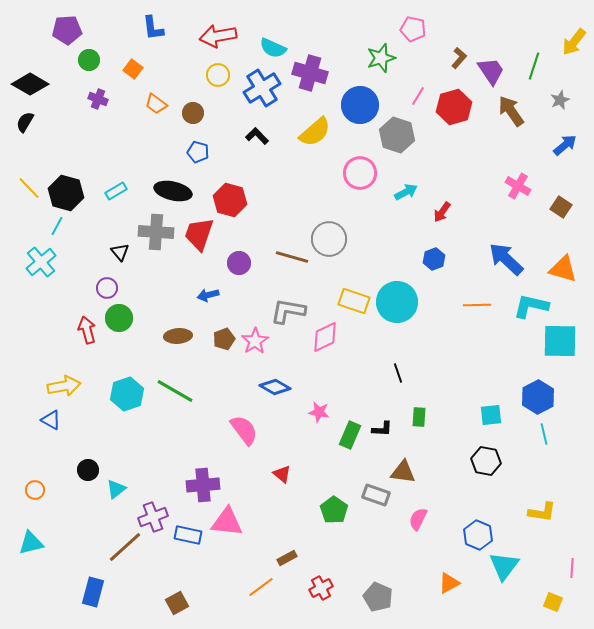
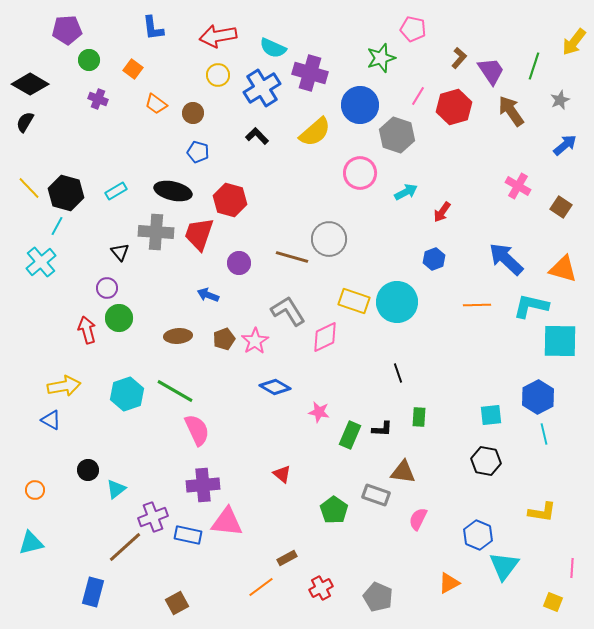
blue arrow at (208, 295): rotated 35 degrees clockwise
gray L-shape at (288, 311): rotated 48 degrees clockwise
pink semicircle at (244, 430): moved 47 px left; rotated 12 degrees clockwise
